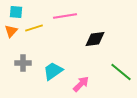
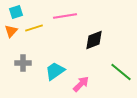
cyan square: rotated 24 degrees counterclockwise
black diamond: moved 1 px left, 1 px down; rotated 15 degrees counterclockwise
cyan trapezoid: moved 2 px right
